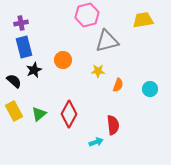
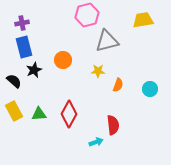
purple cross: moved 1 px right
green triangle: rotated 35 degrees clockwise
